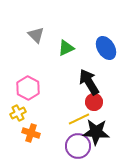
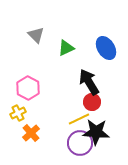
red circle: moved 2 px left
orange cross: rotated 30 degrees clockwise
purple circle: moved 2 px right, 3 px up
